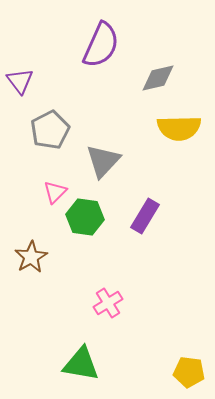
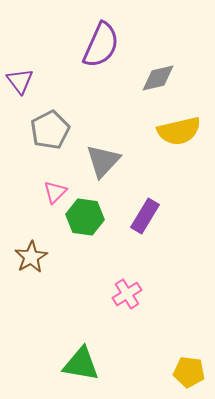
yellow semicircle: moved 3 px down; rotated 12 degrees counterclockwise
pink cross: moved 19 px right, 9 px up
